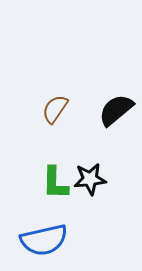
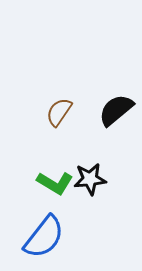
brown semicircle: moved 4 px right, 3 px down
green L-shape: rotated 60 degrees counterclockwise
blue semicircle: moved 3 px up; rotated 39 degrees counterclockwise
